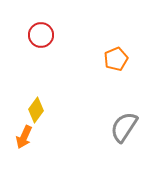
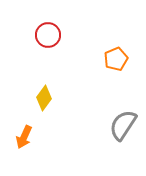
red circle: moved 7 px right
yellow diamond: moved 8 px right, 12 px up
gray semicircle: moved 1 px left, 2 px up
